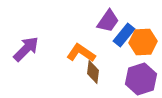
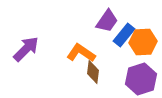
purple trapezoid: moved 1 px left
